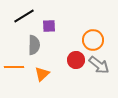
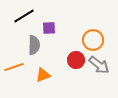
purple square: moved 2 px down
orange line: rotated 18 degrees counterclockwise
orange triangle: moved 1 px right, 1 px down; rotated 21 degrees clockwise
